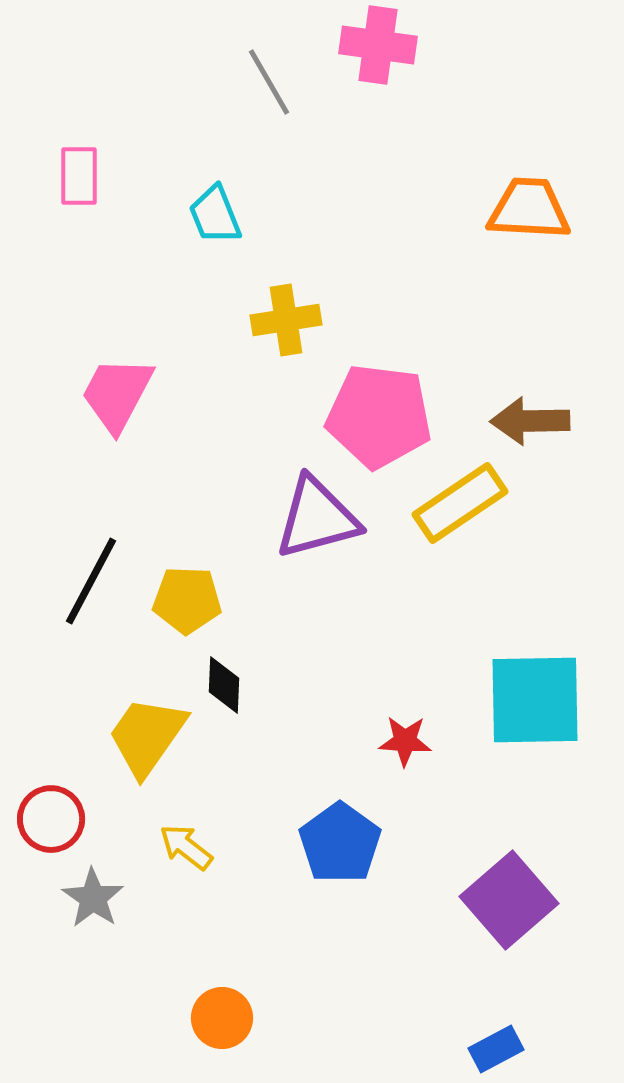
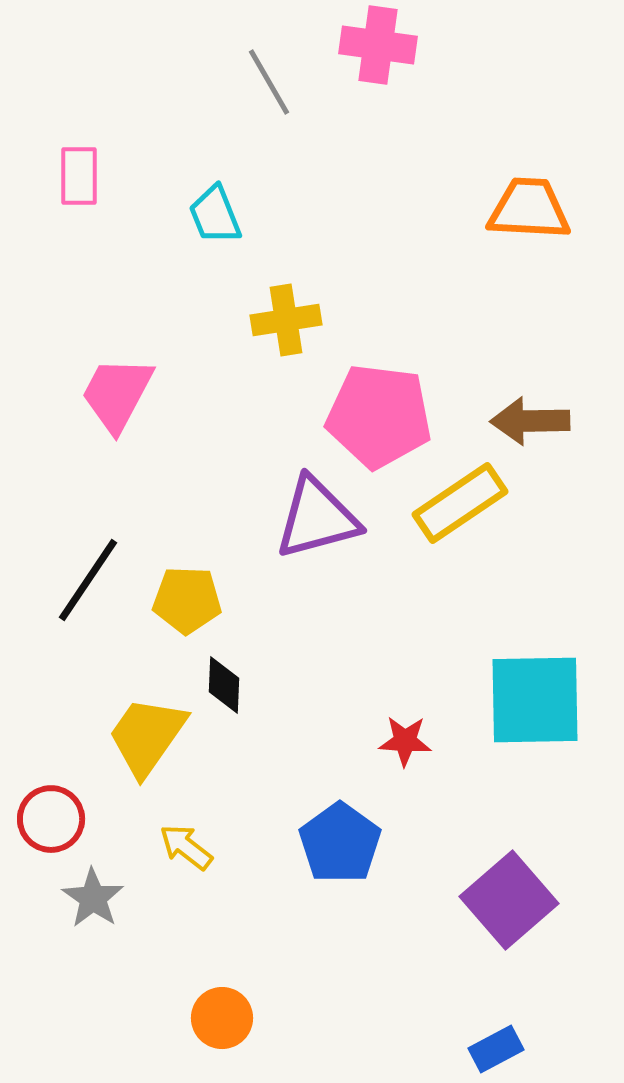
black line: moved 3 px left, 1 px up; rotated 6 degrees clockwise
